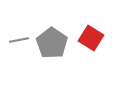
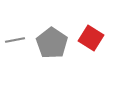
gray line: moved 4 px left
